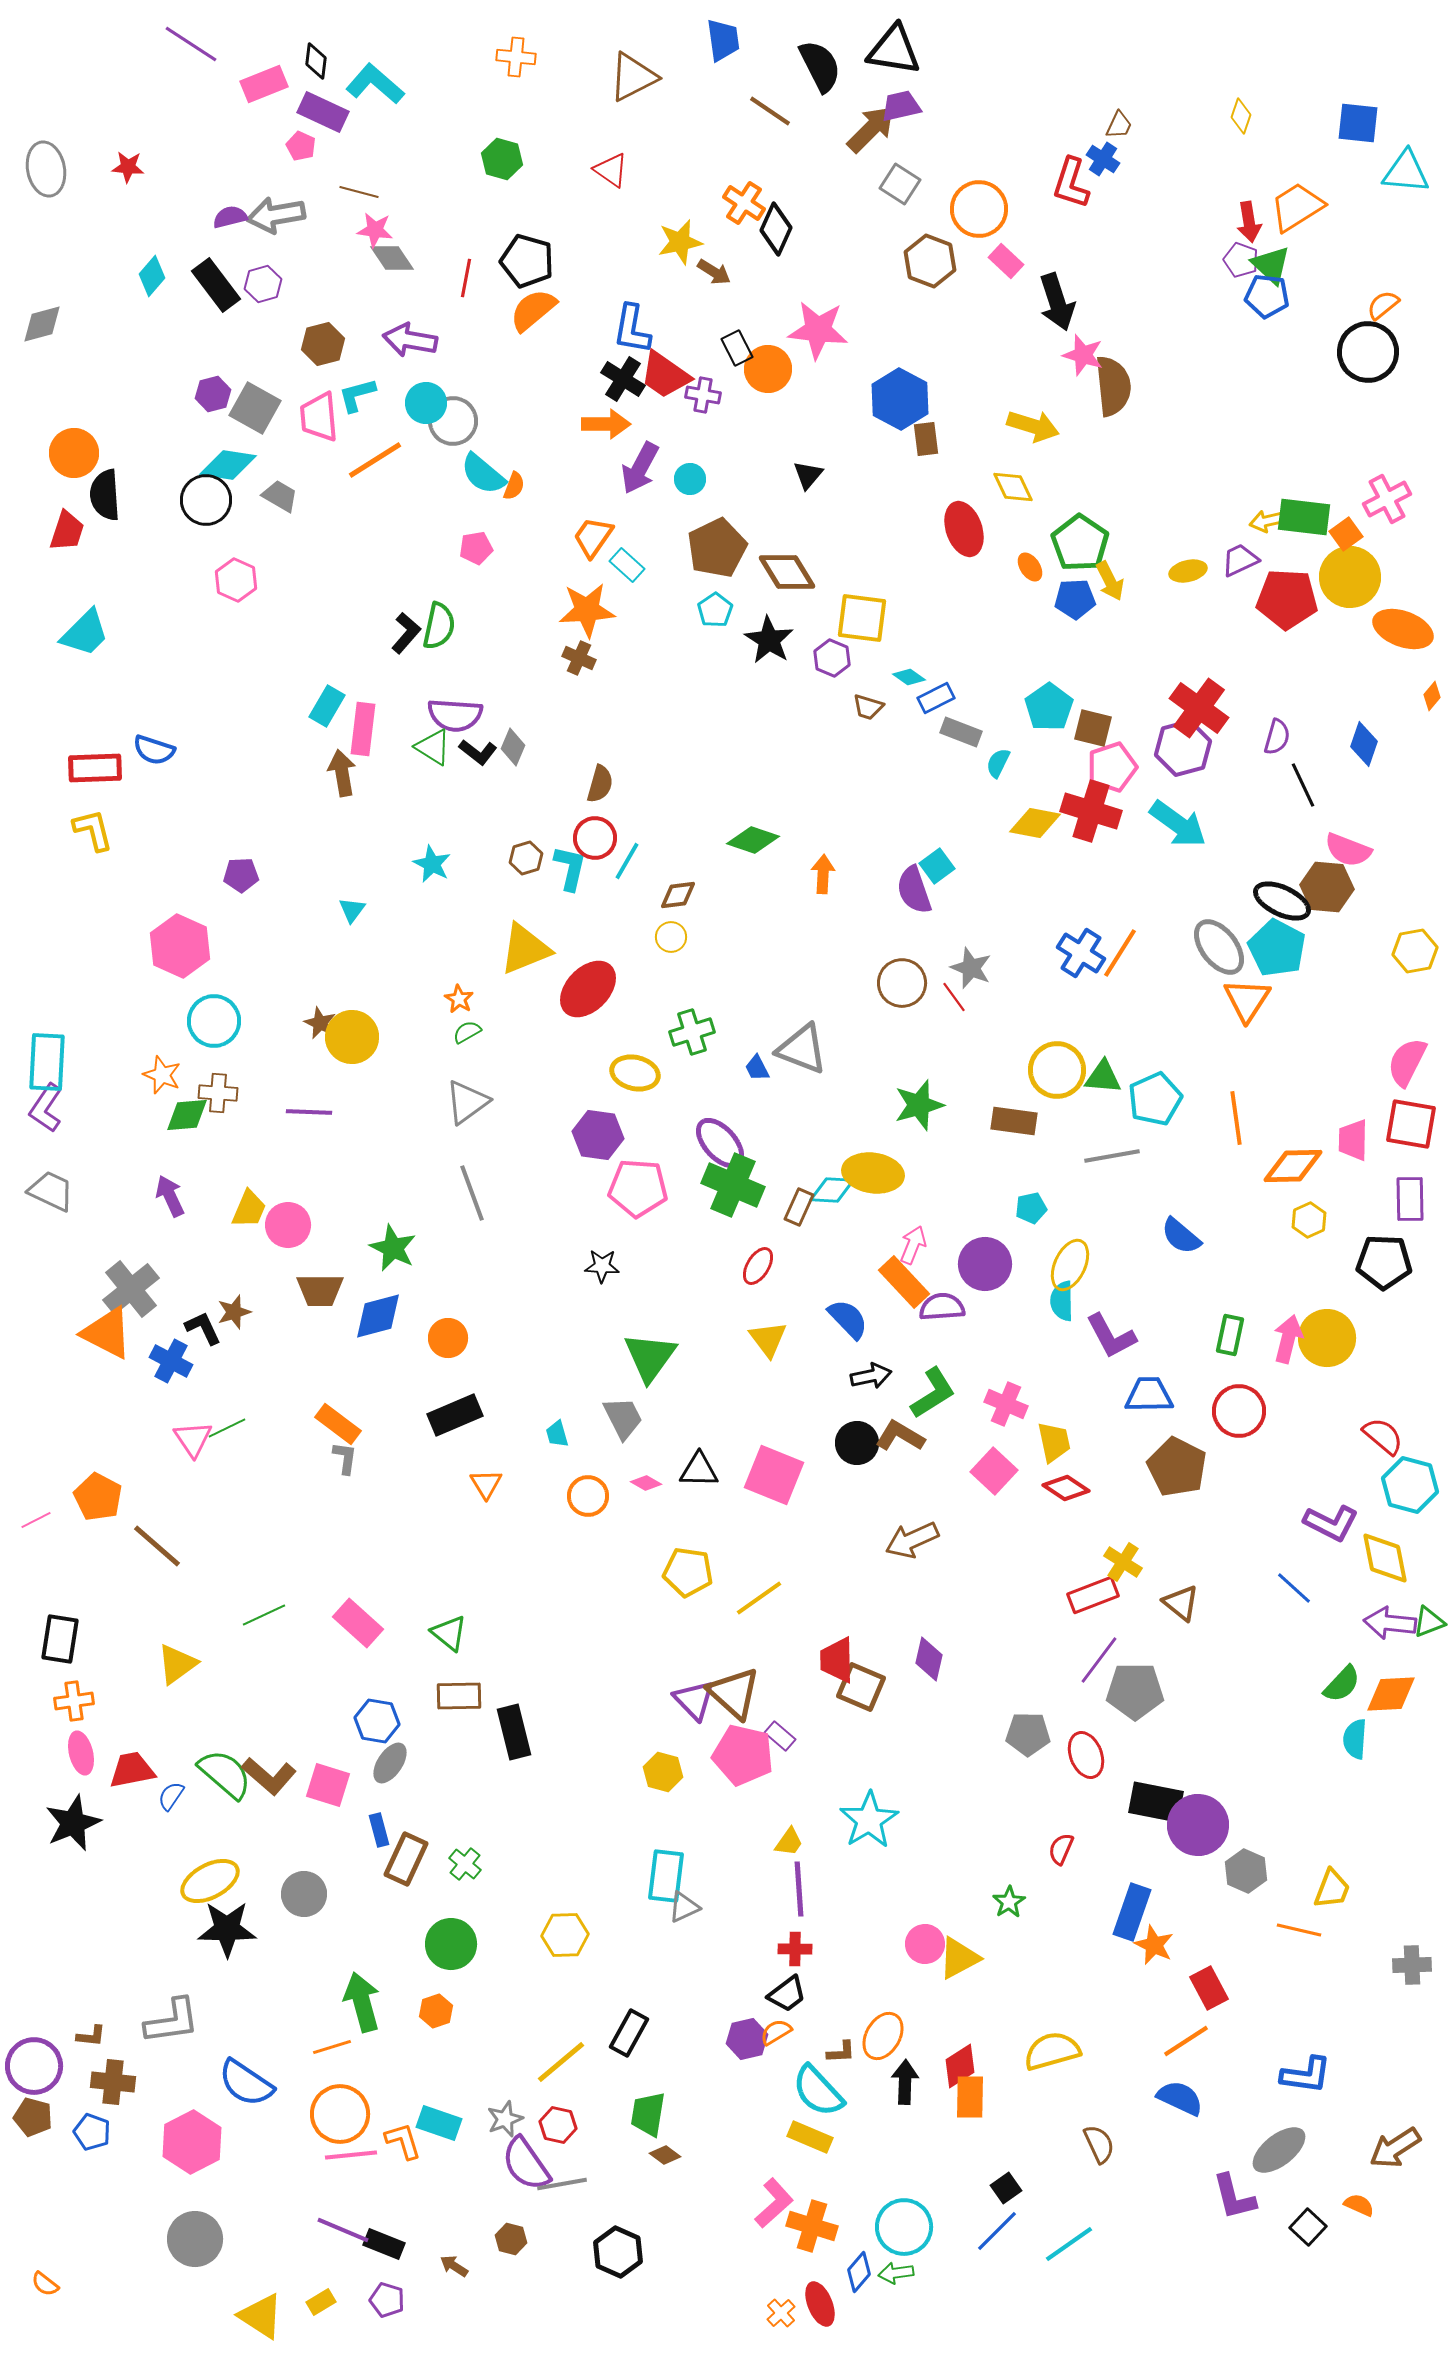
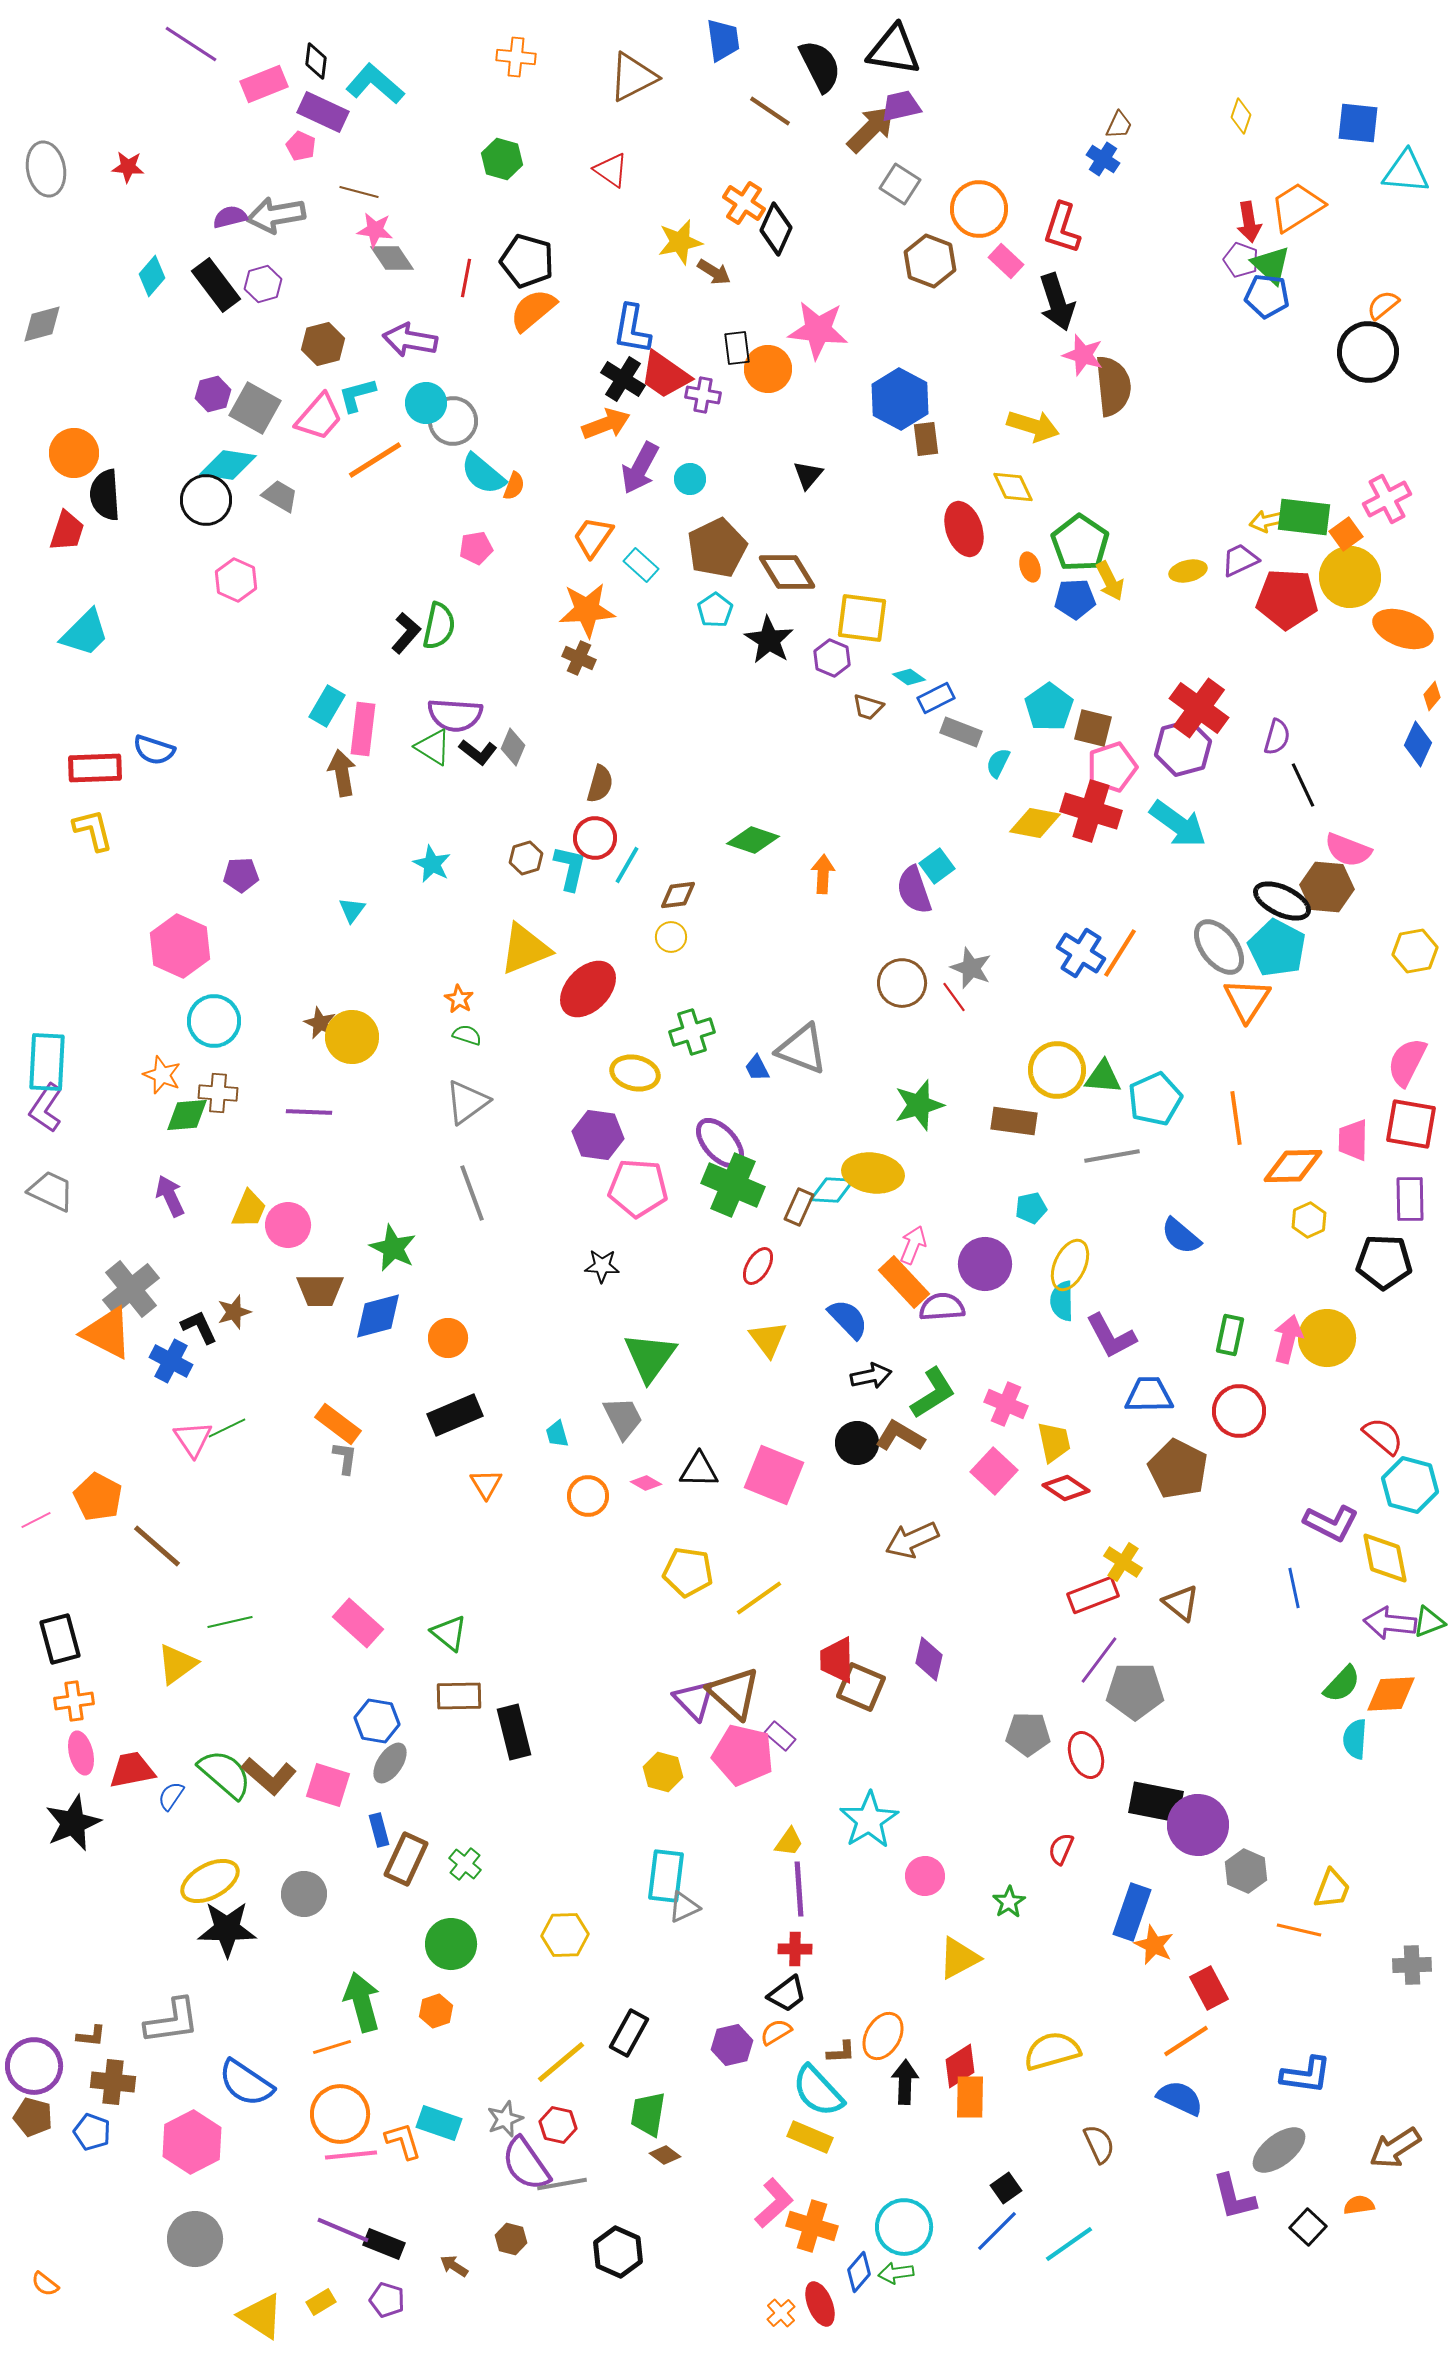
red L-shape at (1071, 183): moved 9 px left, 45 px down
black rectangle at (737, 348): rotated 20 degrees clockwise
pink trapezoid at (319, 417): rotated 134 degrees counterclockwise
orange arrow at (606, 424): rotated 21 degrees counterclockwise
cyan rectangle at (627, 565): moved 14 px right
orange ellipse at (1030, 567): rotated 16 degrees clockwise
blue diamond at (1364, 744): moved 54 px right; rotated 6 degrees clockwise
cyan line at (627, 861): moved 4 px down
green semicircle at (467, 1032): moved 3 px down; rotated 48 degrees clockwise
black L-shape at (203, 1328): moved 4 px left, 1 px up
brown pentagon at (1177, 1467): moved 1 px right, 2 px down
blue line at (1294, 1588): rotated 36 degrees clockwise
green line at (264, 1615): moved 34 px left, 7 px down; rotated 12 degrees clockwise
black rectangle at (60, 1639): rotated 24 degrees counterclockwise
pink circle at (925, 1944): moved 68 px up
purple hexagon at (747, 2039): moved 15 px left, 6 px down
orange semicircle at (1359, 2205): rotated 32 degrees counterclockwise
